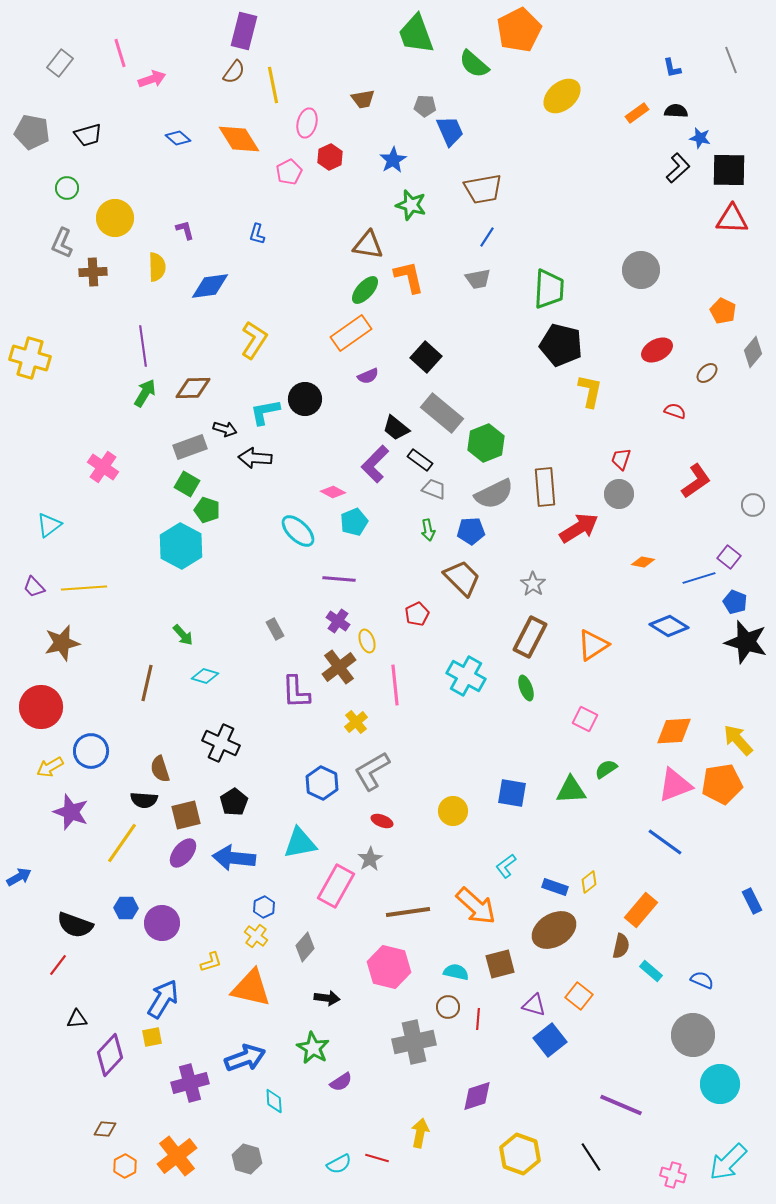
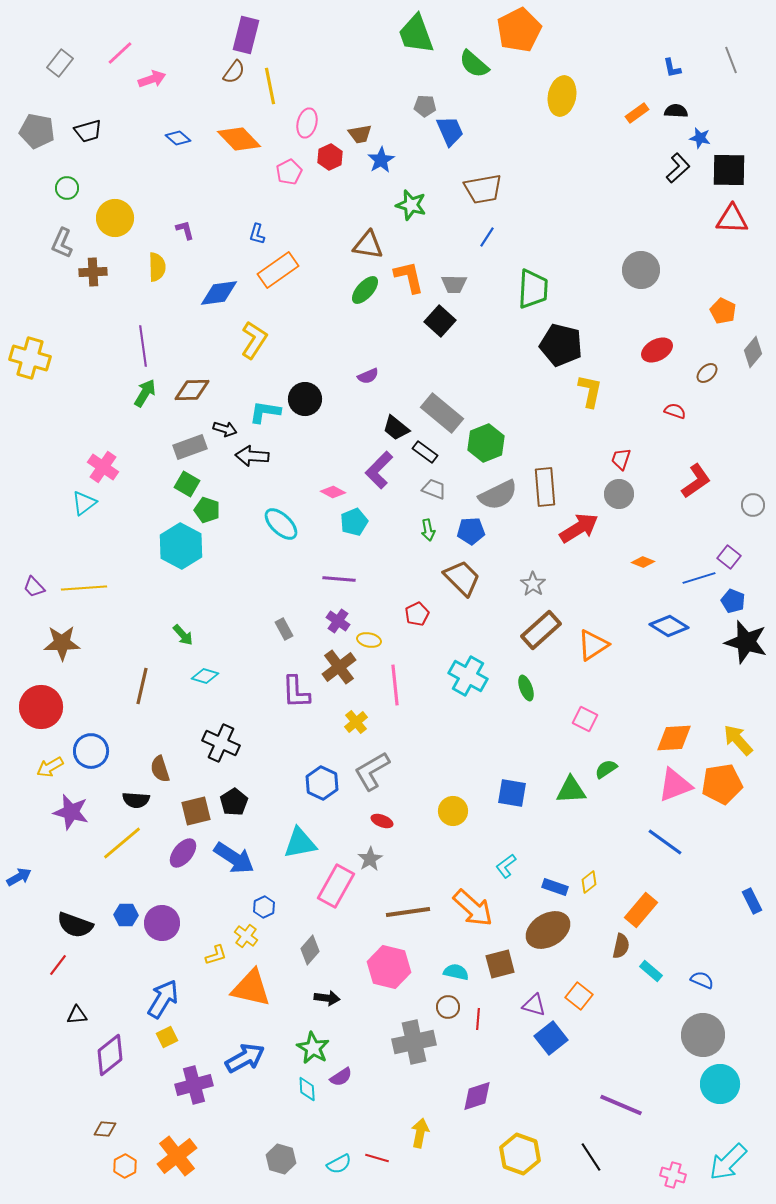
purple rectangle at (244, 31): moved 2 px right, 4 px down
pink line at (120, 53): rotated 64 degrees clockwise
yellow line at (273, 85): moved 3 px left, 1 px down
yellow ellipse at (562, 96): rotated 39 degrees counterclockwise
brown trapezoid at (363, 99): moved 3 px left, 35 px down
gray pentagon at (32, 132): moved 5 px right, 1 px up
black trapezoid at (88, 135): moved 4 px up
orange diamond at (239, 139): rotated 12 degrees counterclockwise
blue star at (393, 160): moved 12 px left
gray trapezoid at (478, 279): moved 24 px left, 5 px down; rotated 12 degrees clockwise
blue diamond at (210, 286): moved 9 px right, 7 px down
green trapezoid at (549, 289): moved 16 px left
orange rectangle at (351, 333): moved 73 px left, 63 px up
black square at (426, 357): moved 14 px right, 36 px up
brown diamond at (193, 388): moved 1 px left, 2 px down
cyan L-shape at (265, 412): rotated 20 degrees clockwise
black arrow at (255, 458): moved 3 px left, 2 px up
black rectangle at (420, 460): moved 5 px right, 8 px up
purple L-shape at (375, 464): moved 4 px right, 6 px down
gray semicircle at (494, 494): moved 4 px right, 1 px down
cyan triangle at (49, 525): moved 35 px right, 22 px up
cyan ellipse at (298, 531): moved 17 px left, 7 px up
orange diamond at (643, 562): rotated 10 degrees clockwise
blue pentagon at (735, 602): moved 2 px left, 1 px up
gray rectangle at (275, 629): moved 9 px right
brown rectangle at (530, 637): moved 11 px right, 7 px up; rotated 21 degrees clockwise
yellow ellipse at (367, 641): moved 2 px right, 1 px up; rotated 60 degrees counterclockwise
brown star at (62, 643): rotated 12 degrees clockwise
cyan cross at (466, 676): moved 2 px right
brown line at (147, 683): moved 5 px left, 3 px down
orange diamond at (674, 731): moved 7 px down
black semicircle at (144, 800): moved 8 px left
purple star at (71, 812): rotated 6 degrees counterclockwise
brown square at (186, 815): moved 10 px right, 4 px up
yellow line at (122, 843): rotated 15 degrees clockwise
blue arrow at (234, 858): rotated 153 degrees counterclockwise
orange arrow at (476, 906): moved 3 px left, 2 px down
blue hexagon at (126, 908): moved 7 px down
brown ellipse at (554, 930): moved 6 px left
yellow cross at (256, 936): moved 10 px left
gray diamond at (305, 947): moved 5 px right, 3 px down
yellow L-shape at (211, 962): moved 5 px right, 7 px up
black triangle at (77, 1019): moved 4 px up
gray circle at (693, 1035): moved 10 px right
yellow square at (152, 1037): moved 15 px right; rotated 15 degrees counterclockwise
blue square at (550, 1040): moved 1 px right, 2 px up
purple diamond at (110, 1055): rotated 9 degrees clockwise
blue arrow at (245, 1058): rotated 9 degrees counterclockwise
purple semicircle at (341, 1082): moved 5 px up
purple cross at (190, 1083): moved 4 px right, 2 px down
cyan diamond at (274, 1101): moved 33 px right, 12 px up
gray hexagon at (247, 1159): moved 34 px right
